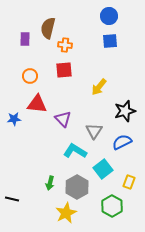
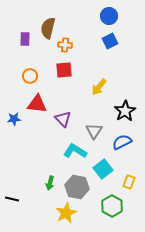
blue square: rotated 21 degrees counterclockwise
black star: rotated 15 degrees counterclockwise
gray hexagon: rotated 20 degrees counterclockwise
